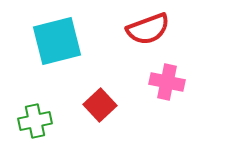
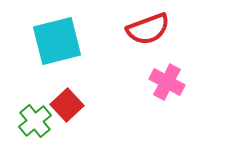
pink cross: rotated 16 degrees clockwise
red square: moved 33 px left
green cross: rotated 28 degrees counterclockwise
